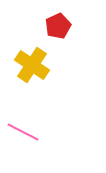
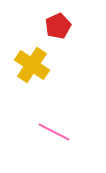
pink line: moved 31 px right
